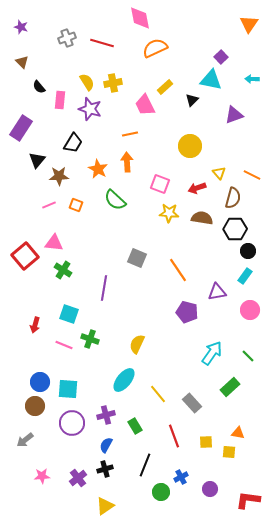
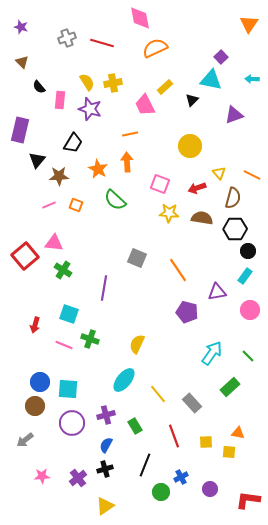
purple rectangle at (21, 128): moved 1 px left, 2 px down; rotated 20 degrees counterclockwise
